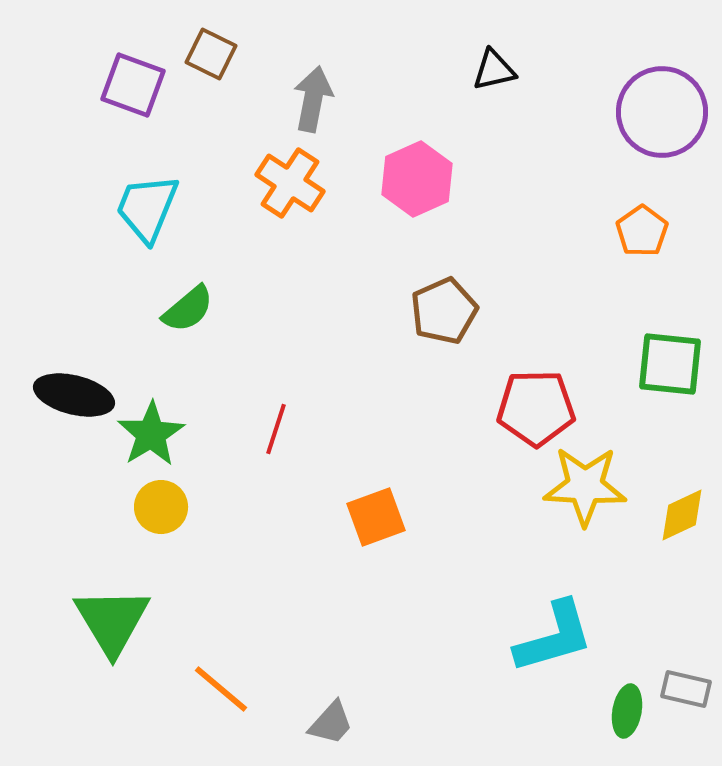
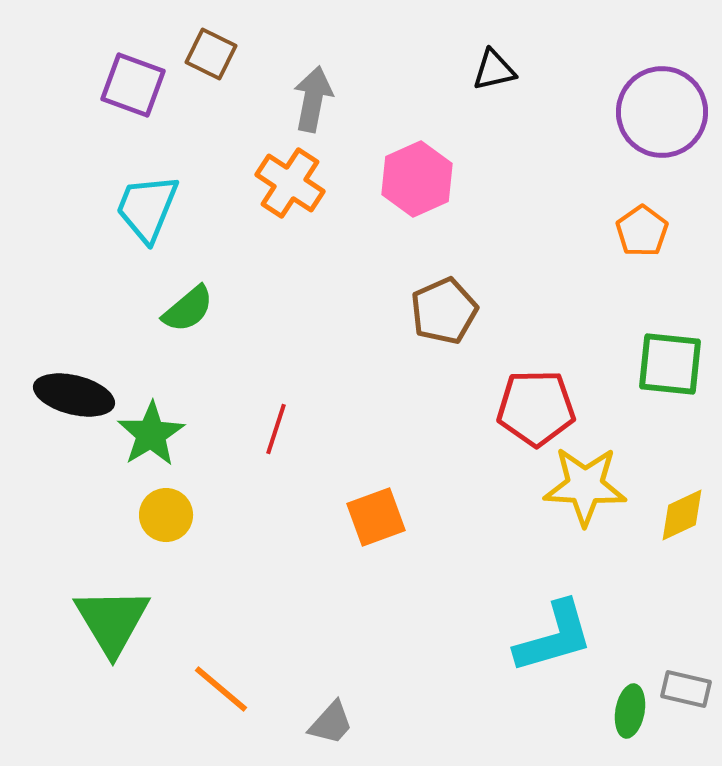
yellow circle: moved 5 px right, 8 px down
green ellipse: moved 3 px right
